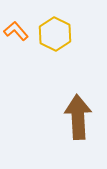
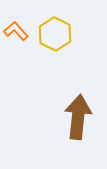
brown arrow: rotated 9 degrees clockwise
